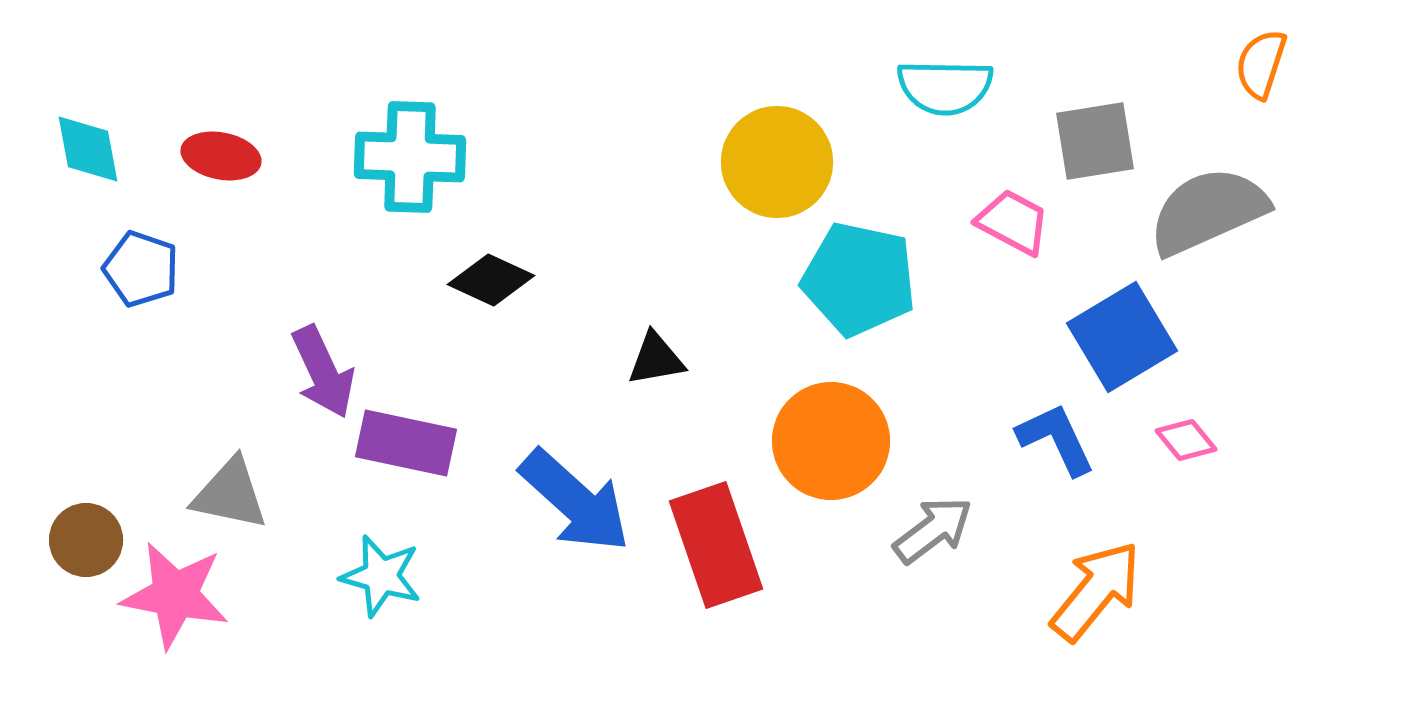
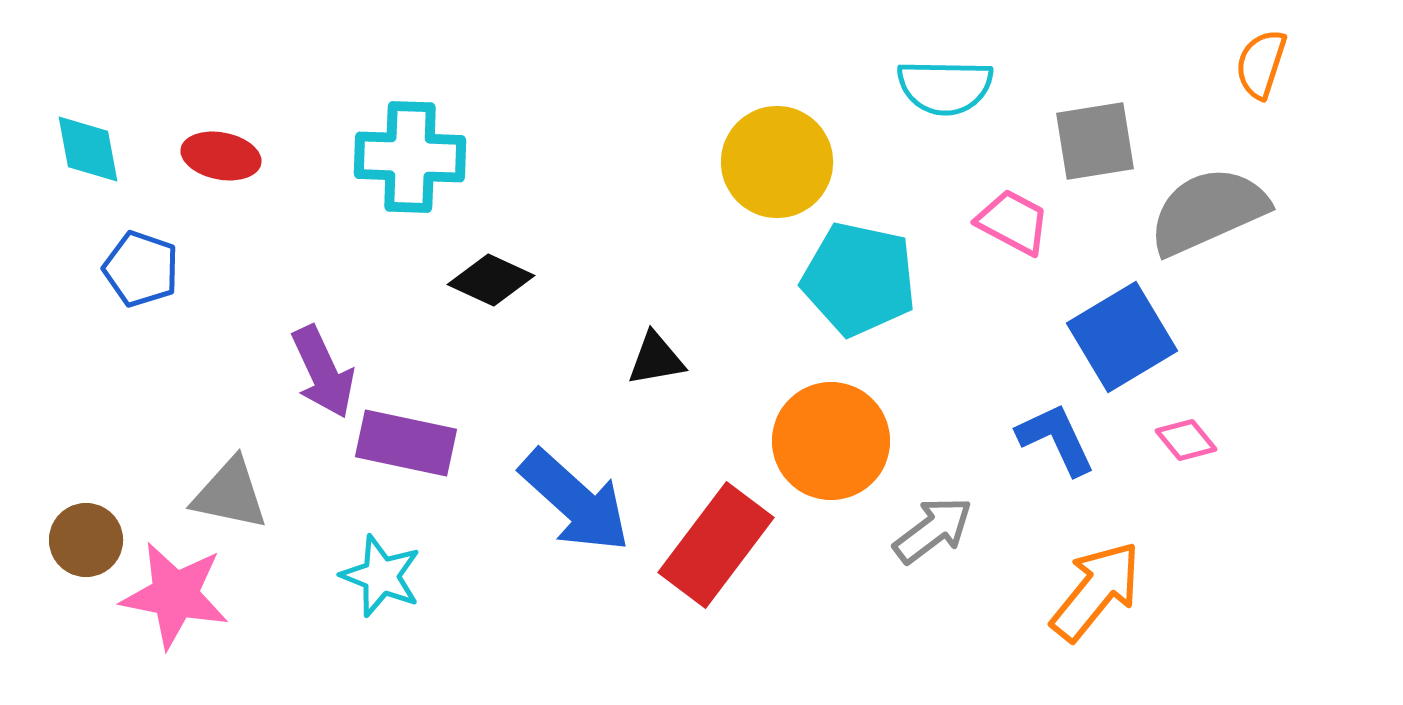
red rectangle: rotated 56 degrees clockwise
cyan star: rotated 6 degrees clockwise
